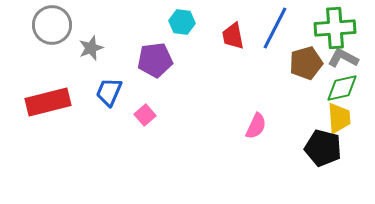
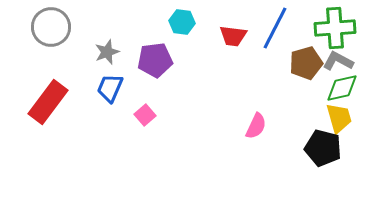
gray circle: moved 1 px left, 2 px down
red trapezoid: rotated 72 degrees counterclockwise
gray star: moved 16 px right, 4 px down
gray L-shape: moved 5 px left, 3 px down
blue trapezoid: moved 1 px right, 4 px up
red rectangle: rotated 39 degrees counterclockwise
yellow trapezoid: rotated 12 degrees counterclockwise
